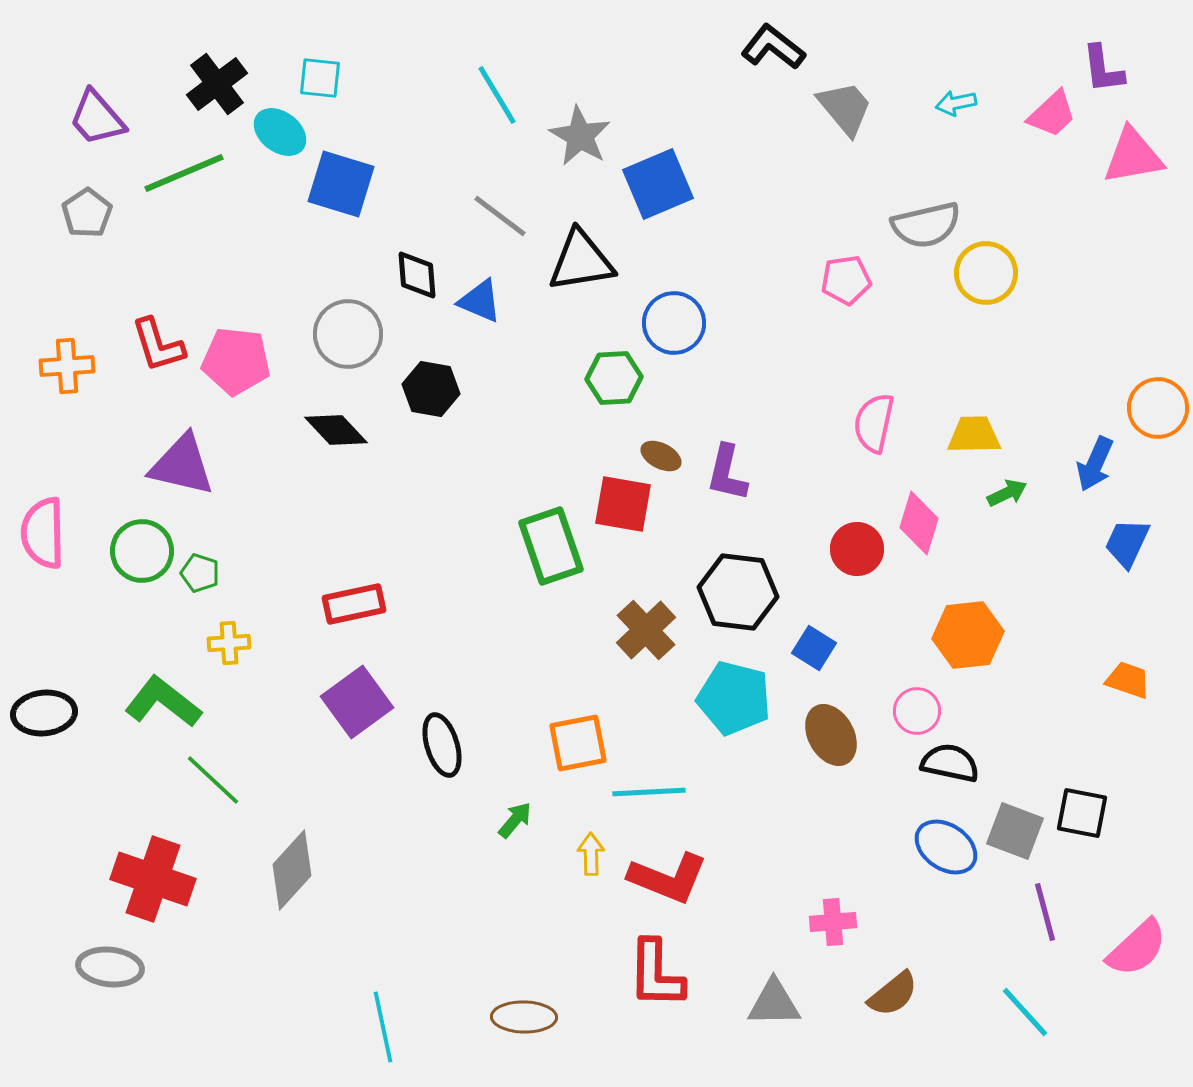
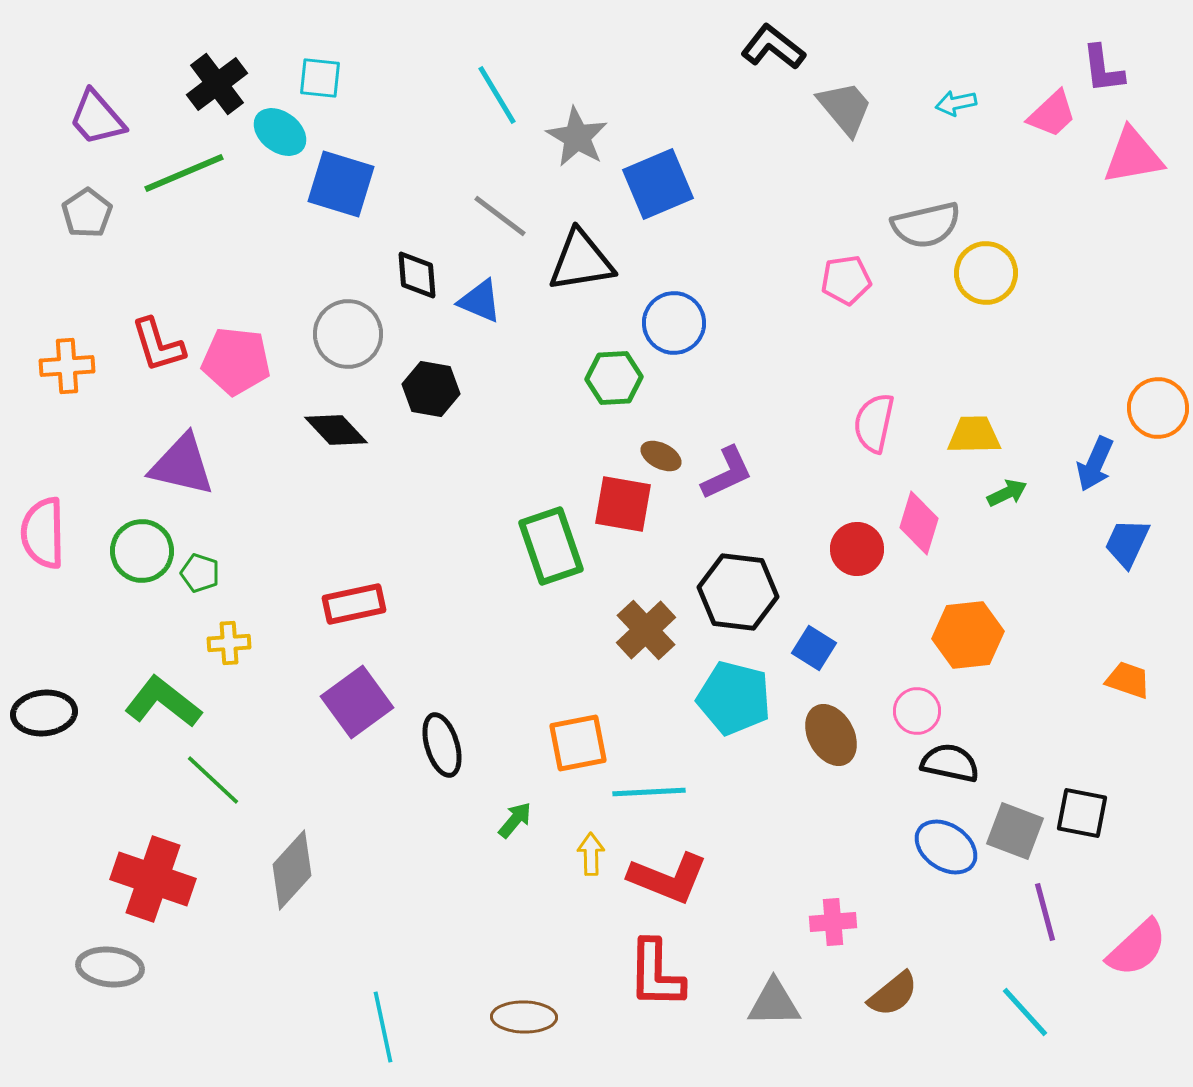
gray star at (580, 136): moved 3 px left, 1 px down
purple L-shape at (727, 473): rotated 128 degrees counterclockwise
